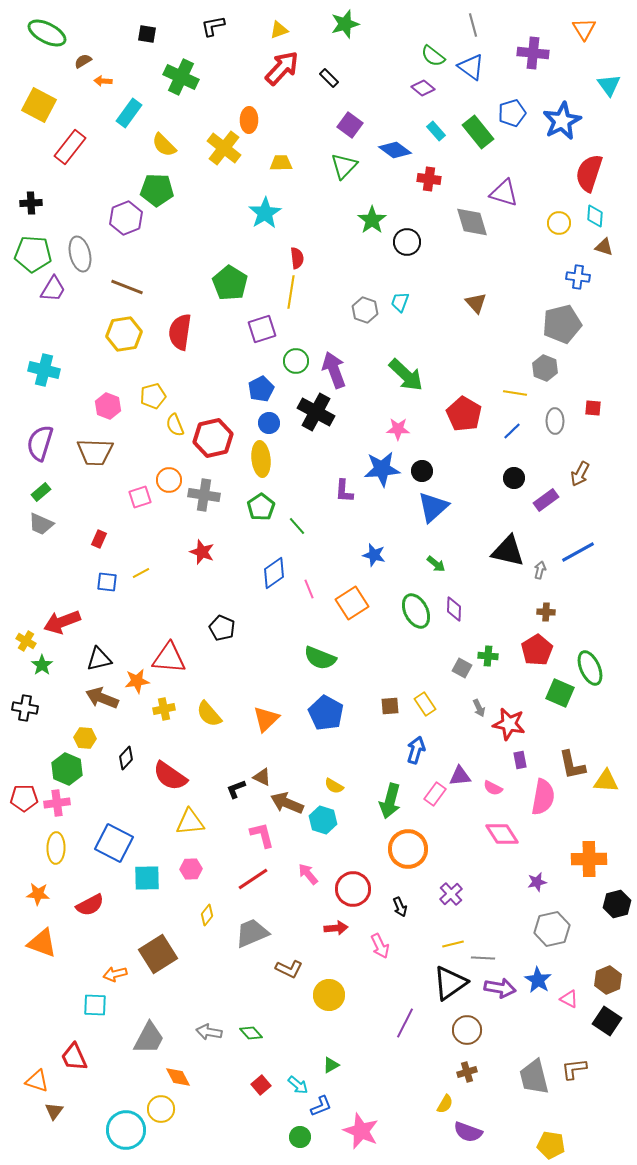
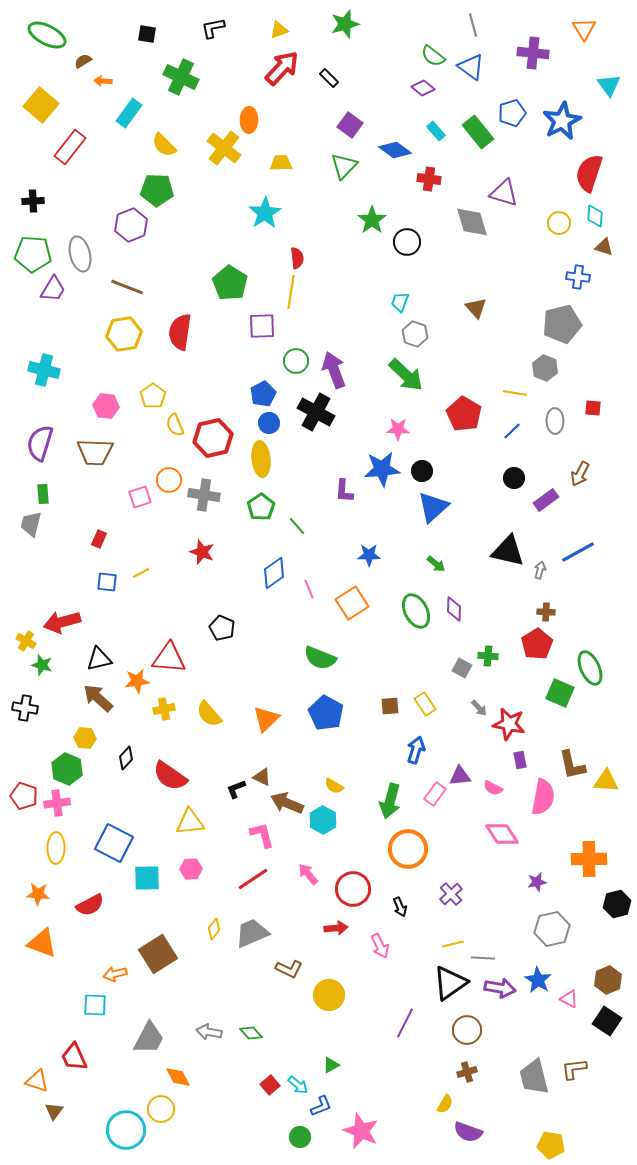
black L-shape at (213, 26): moved 2 px down
green ellipse at (47, 33): moved 2 px down
yellow square at (39, 105): moved 2 px right; rotated 12 degrees clockwise
black cross at (31, 203): moved 2 px right, 2 px up
purple hexagon at (126, 218): moved 5 px right, 7 px down
brown triangle at (476, 303): moved 5 px down
gray hexagon at (365, 310): moved 50 px right, 24 px down
purple square at (262, 329): moved 3 px up; rotated 16 degrees clockwise
blue pentagon at (261, 389): moved 2 px right, 5 px down
yellow pentagon at (153, 396): rotated 20 degrees counterclockwise
pink hexagon at (108, 406): moved 2 px left; rotated 15 degrees counterclockwise
green rectangle at (41, 492): moved 2 px right, 2 px down; rotated 54 degrees counterclockwise
gray trapezoid at (41, 524): moved 10 px left; rotated 80 degrees clockwise
blue star at (374, 555): moved 5 px left; rotated 15 degrees counterclockwise
red arrow at (62, 622): rotated 6 degrees clockwise
red pentagon at (537, 650): moved 6 px up
green star at (42, 665): rotated 20 degrees counterclockwise
brown arrow at (102, 698): moved 4 px left; rotated 20 degrees clockwise
gray arrow at (479, 708): rotated 18 degrees counterclockwise
red pentagon at (24, 798): moved 2 px up; rotated 20 degrees clockwise
cyan hexagon at (323, 820): rotated 12 degrees clockwise
yellow diamond at (207, 915): moved 7 px right, 14 px down
red square at (261, 1085): moved 9 px right
